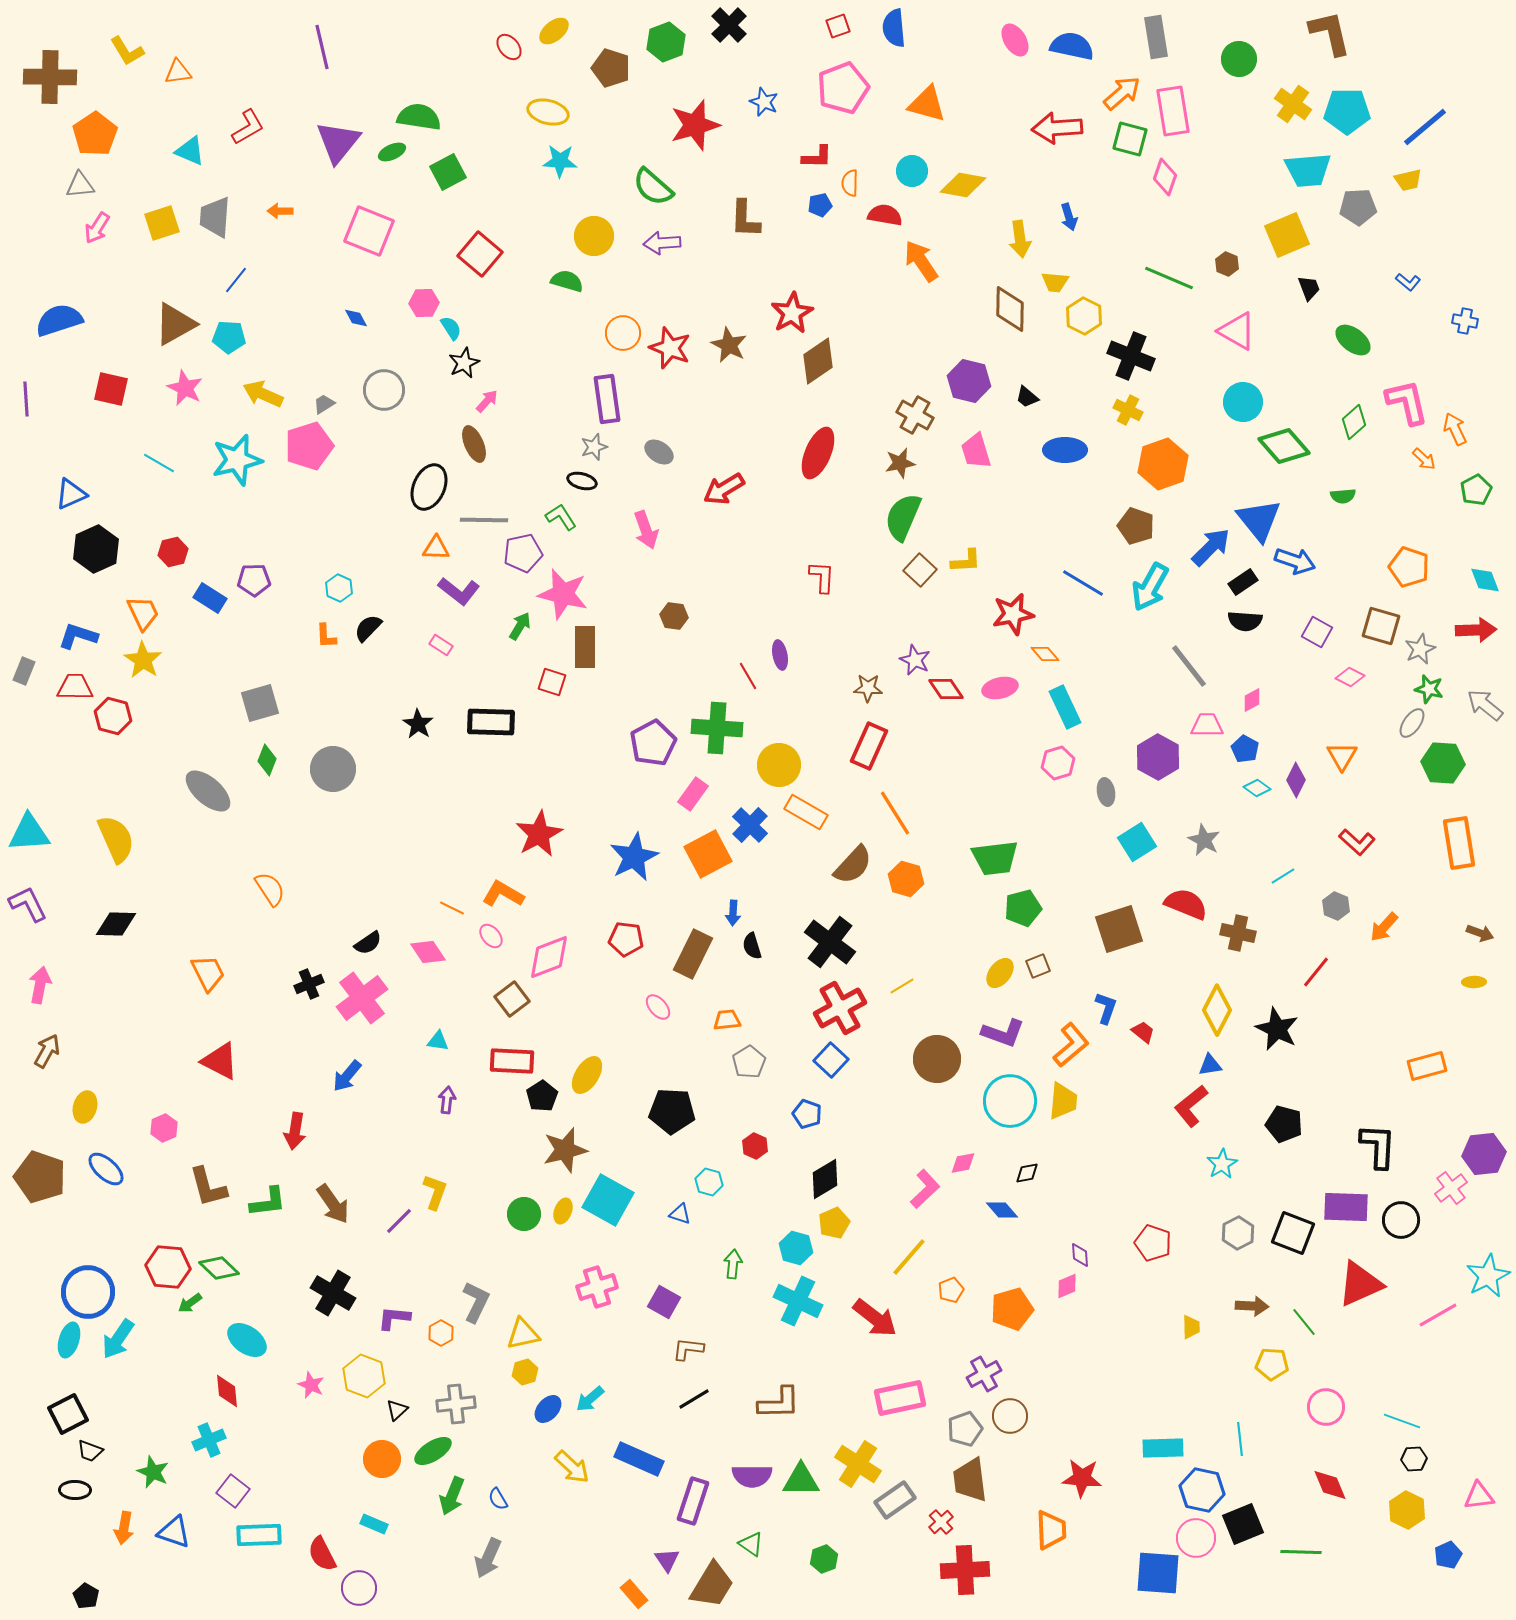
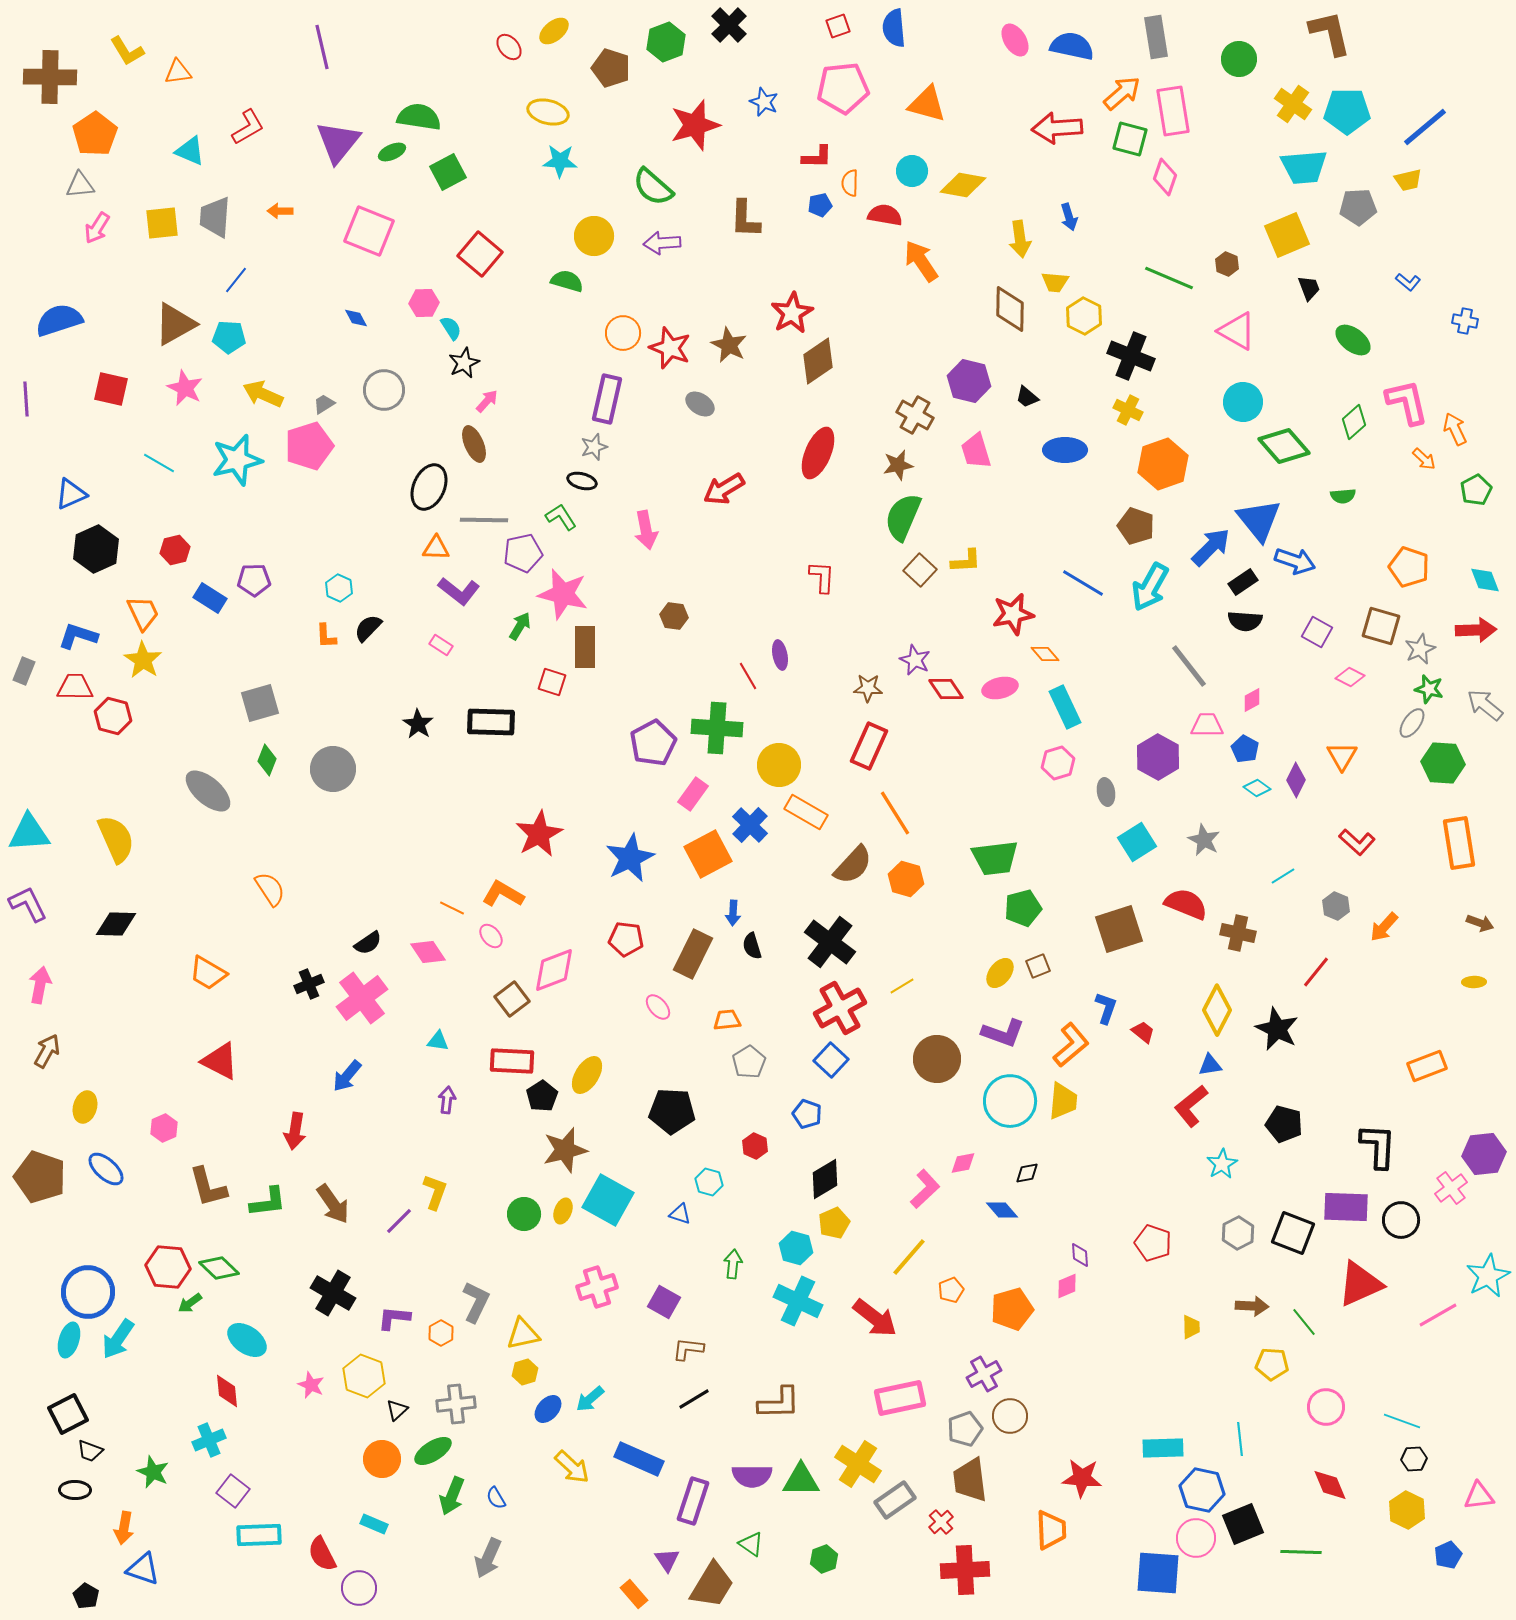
pink pentagon at (843, 88): rotated 15 degrees clockwise
cyan trapezoid at (1308, 170): moved 4 px left, 3 px up
yellow square at (162, 223): rotated 12 degrees clockwise
purple rectangle at (607, 399): rotated 21 degrees clockwise
gray ellipse at (659, 452): moved 41 px right, 48 px up
brown star at (900, 463): moved 2 px left, 2 px down
pink arrow at (646, 530): rotated 9 degrees clockwise
red hexagon at (173, 552): moved 2 px right, 2 px up
blue star at (634, 857): moved 4 px left, 1 px down
brown arrow at (1480, 933): moved 10 px up
pink diamond at (549, 957): moved 5 px right, 13 px down
orange trapezoid at (208, 973): rotated 147 degrees clockwise
orange rectangle at (1427, 1066): rotated 6 degrees counterclockwise
blue semicircle at (498, 1499): moved 2 px left, 1 px up
blue triangle at (174, 1532): moved 31 px left, 37 px down
